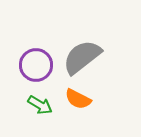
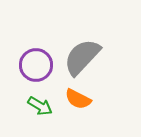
gray semicircle: rotated 9 degrees counterclockwise
green arrow: moved 1 px down
